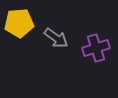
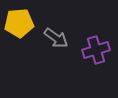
purple cross: moved 2 px down
